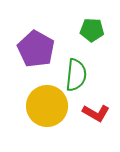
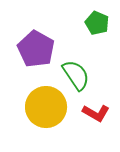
green pentagon: moved 5 px right, 7 px up; rotated 20 degrees clockwise
green semicircle: rotated 40 degrees counterclockwise
yellow circle: moved 1 px left, 1 px down
